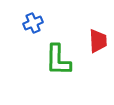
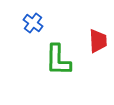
blue cross: rotated 30 degrees counterclockwise
